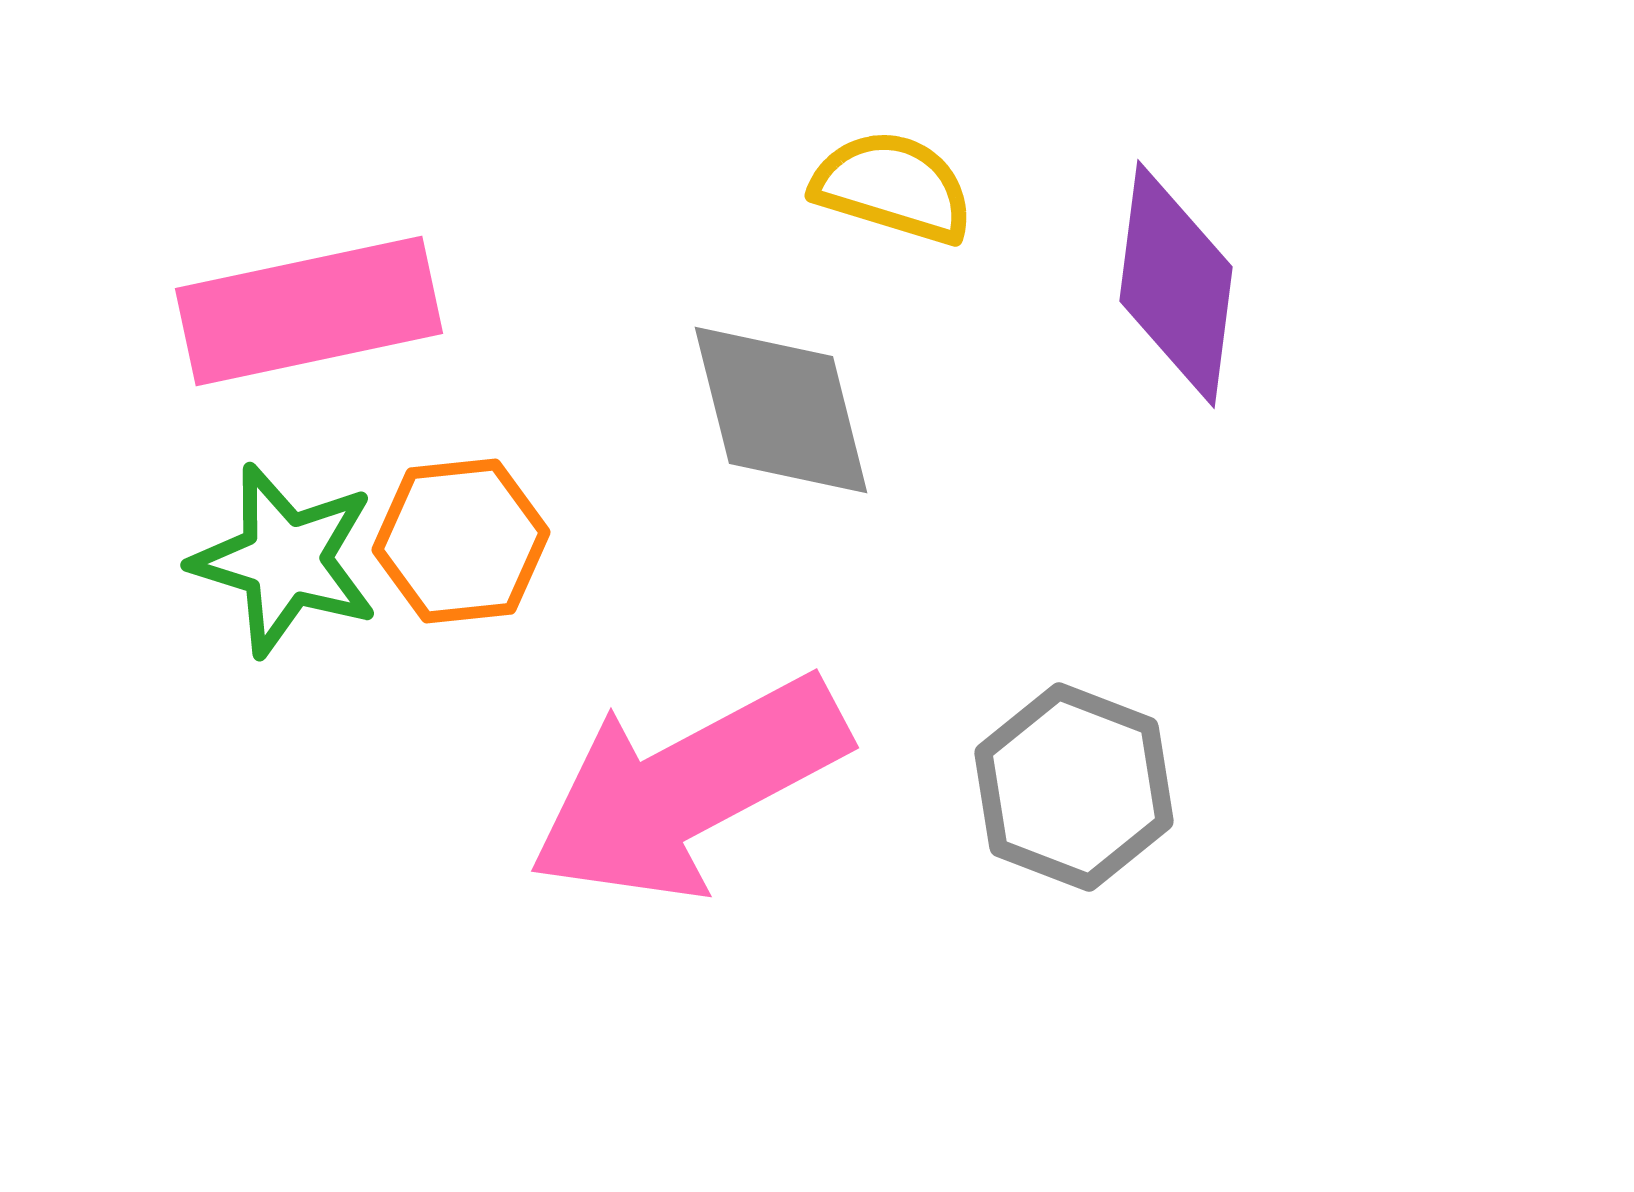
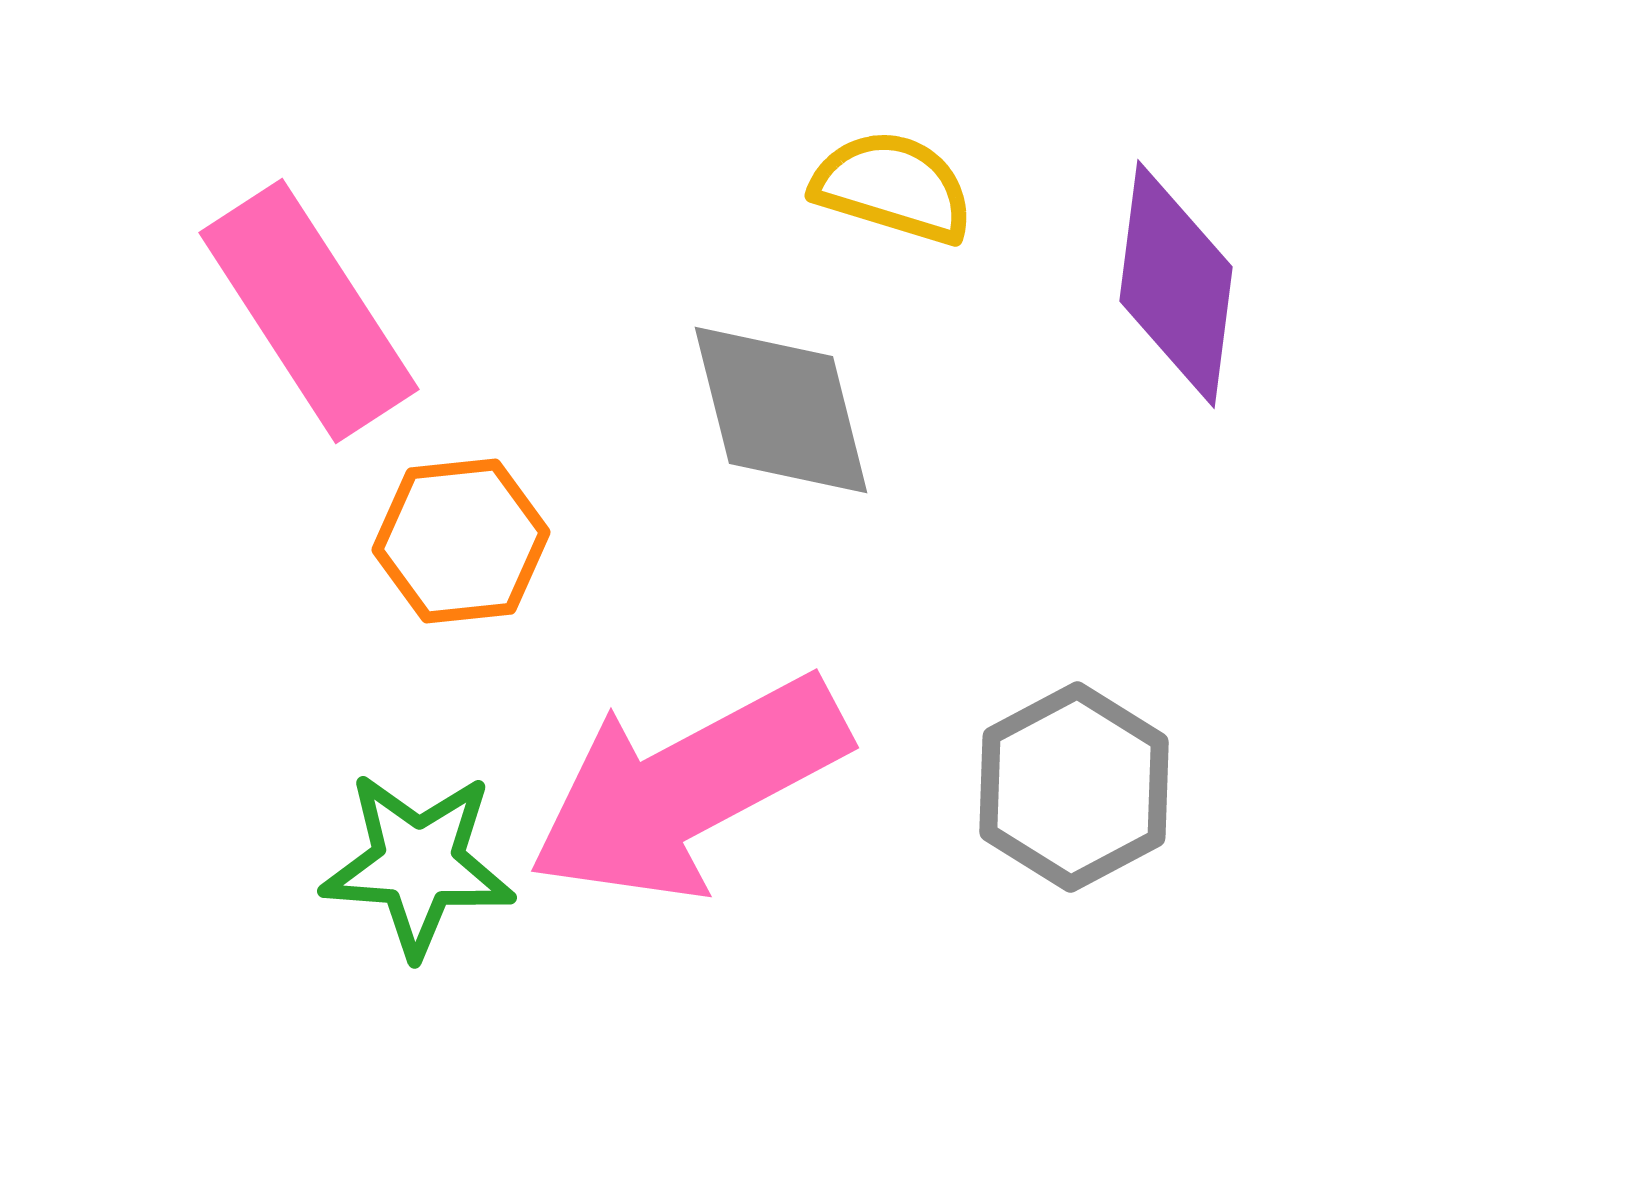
pink rectangle: rotated 69 degrees clockwise
green star: moved 133 px right, 304 px down; rotated 13 degrees counterclockwise
gray hexagon: rotated 11 degrees clockwise
